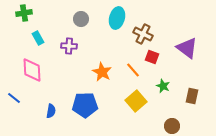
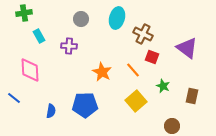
cyan rectangle: moved 1 px right, 2 px up
pink diamond: moved 2 px left
